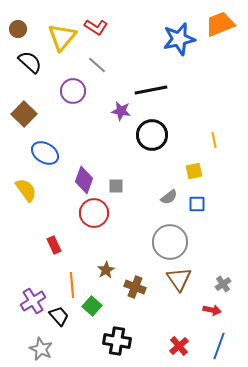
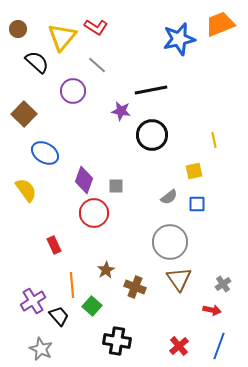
black semicircle: moved 7 px right
